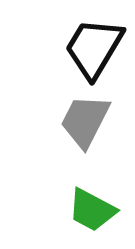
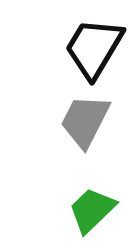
green trapezoid: rotated 108 degrees clockwise
